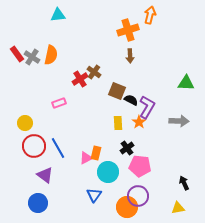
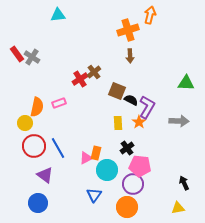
orange semicircle: moved 14 px left, 52 px down
brown cross: rotated 16 degrees clockwise
cyan circle: moved 1 px left, 2 px up
purple circle: moved 5 px left, 12 px up
